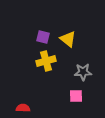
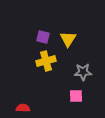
yellow triangle: rotated 24 degrees clockwise
